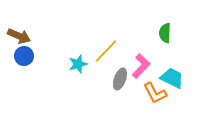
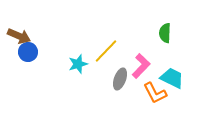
blue circle: moved 4 px right, 4 px up
